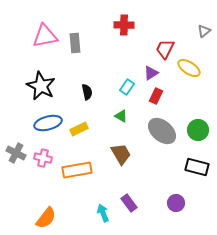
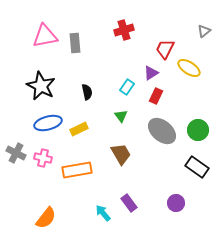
red cross: moved 5 px down; rotated 18 degrees counterclockwise
green triangle: rotated 24 degrees clockwise
black rectangle: rotated 20 degrees clockwise
cyan arrow: rotated 18 degrees counterclockwise
